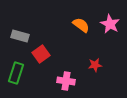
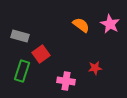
red star: moved 3 px down
green rectangle: moved 6 px right, 2 px up
